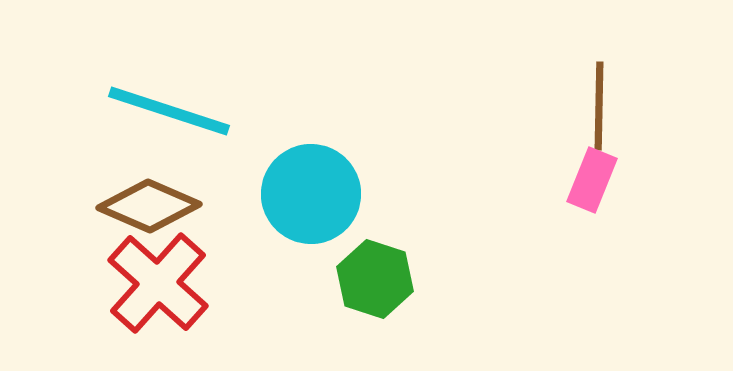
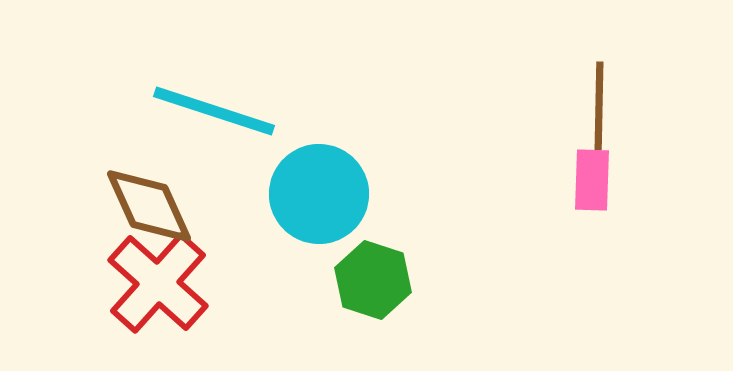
cyan line: moved 45 px right
pink rectangle: rotated 20 degrees counterclockwise
cyan circle: moved 8 px right
brown diamond: rotated 42 degrees clockwise
green hexagon: moved 2 px left, 1 px down
